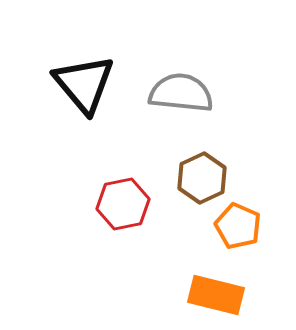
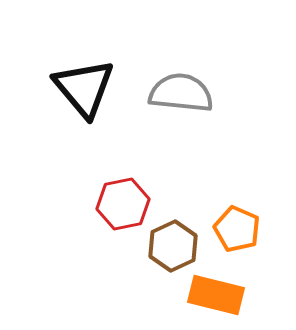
black triangle: moved 4 px down
brown hexagon: moved 29 px left, 68 px down
orange pentagon: moved 1 px left, 3 px down
